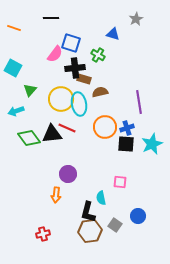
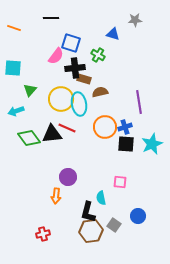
gray star: moved 1 px left, 1 px down; rotated 24 degrees clockwise
pink semicircle: moved 1 px right, 2 px down
cyan square: rotated 24 degrees counterclockwise
blue cross: moved 2 px left, 1 px up
purple circle: moved 3 px down
orange arrow: moved 1 px down
gray square: moved 1 px left
brown hexagon: moved 1 px right
